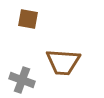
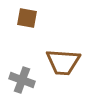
brown square: moved 1 px left, 1 px up
